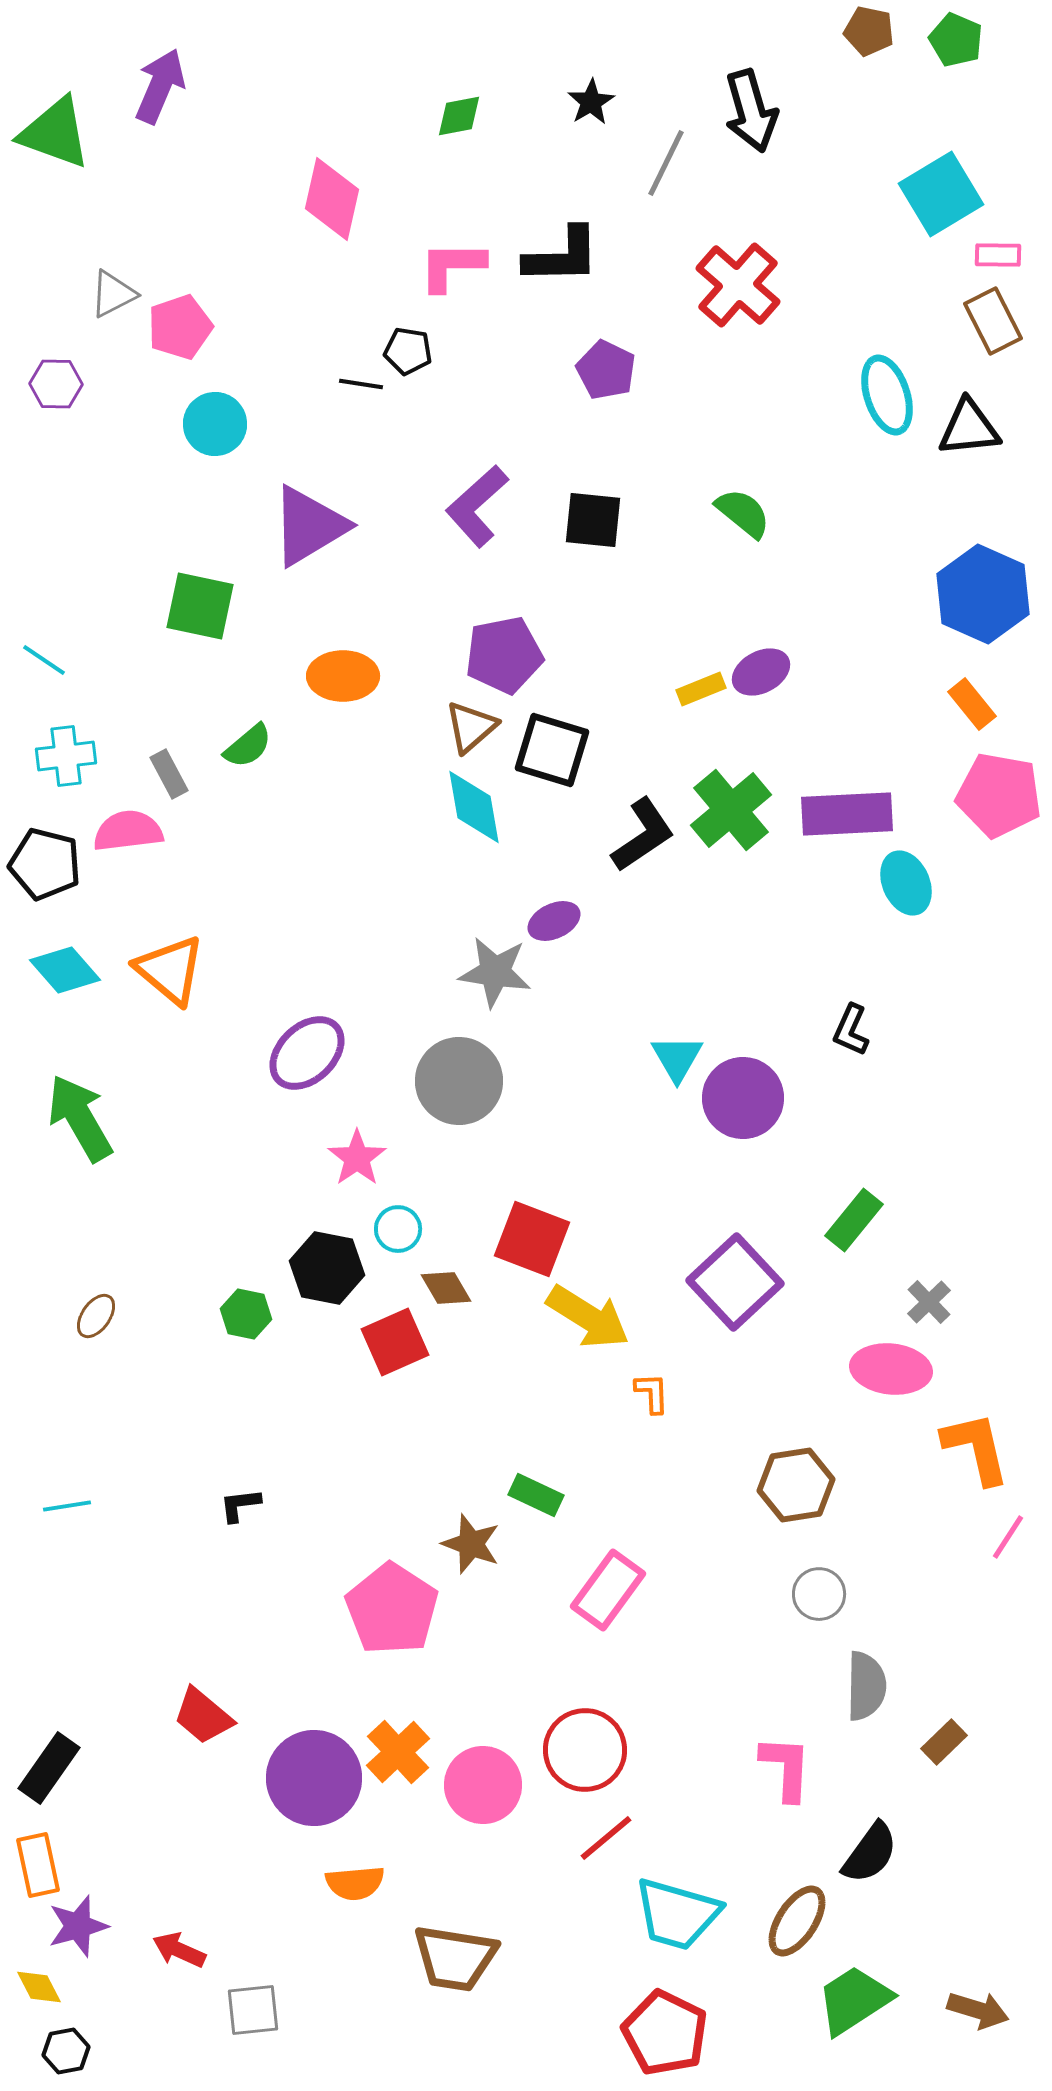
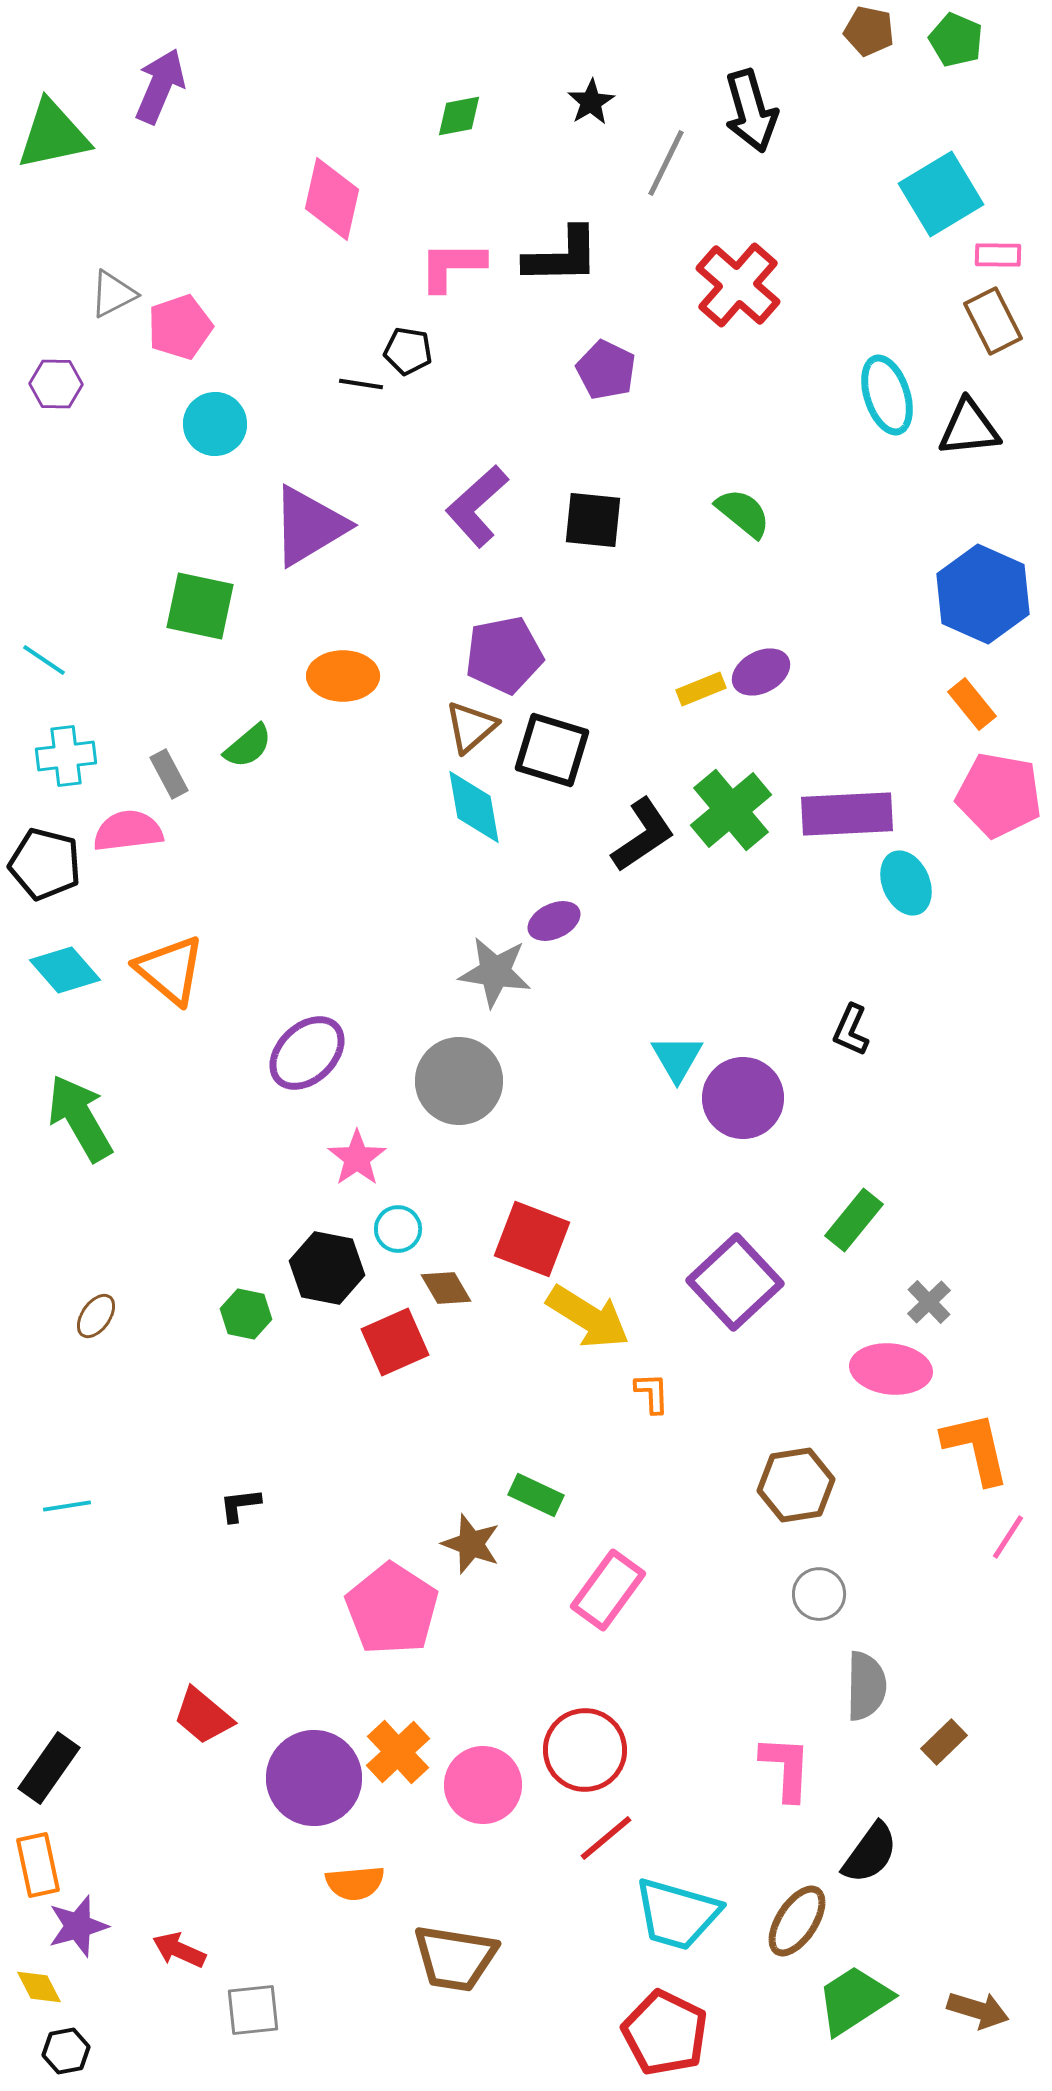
green triangle at (55, 133): moved 2 px left, 2 px down; rotated 32 degrees counterclockwise
